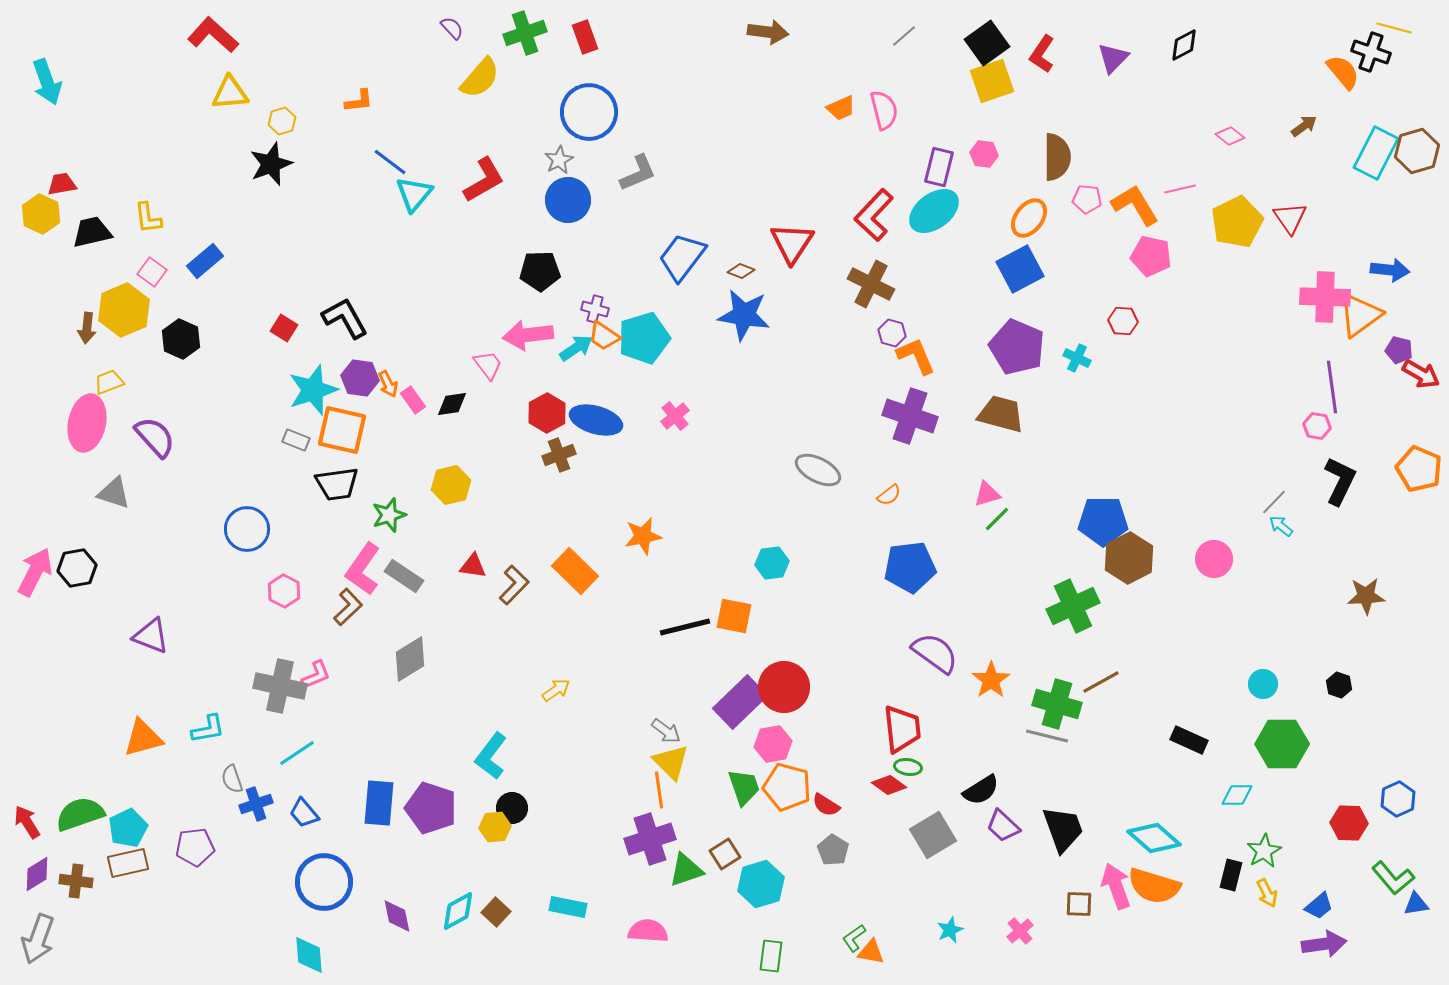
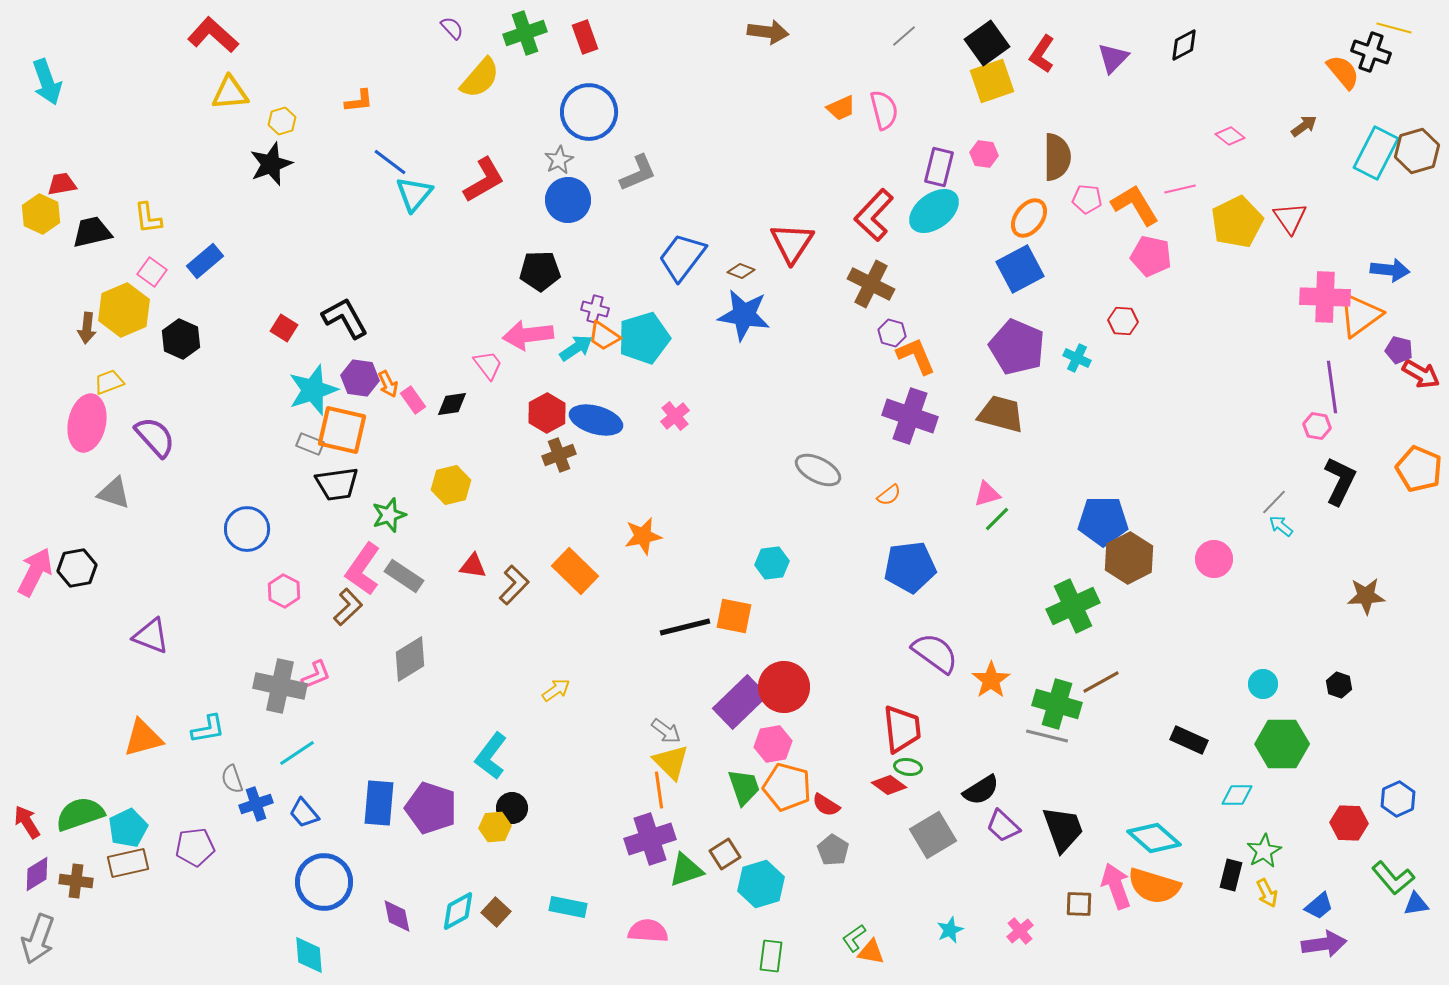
gray rectangle at (296, 440): moved 14 px right, 4 px down
